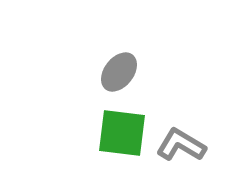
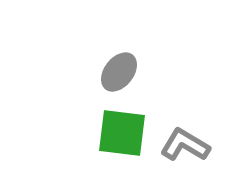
gray L-shape: moved 4 px right
